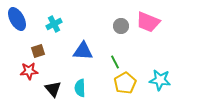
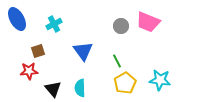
blue triangle: rotated 50 degrees clockwise
green line: moved 2 px right, 1 px up
